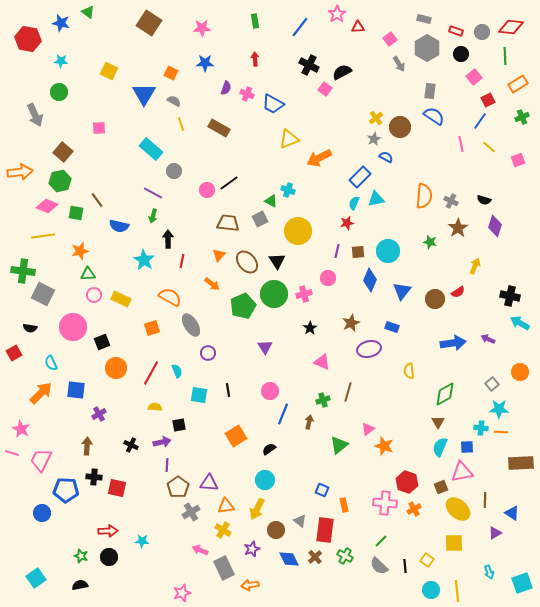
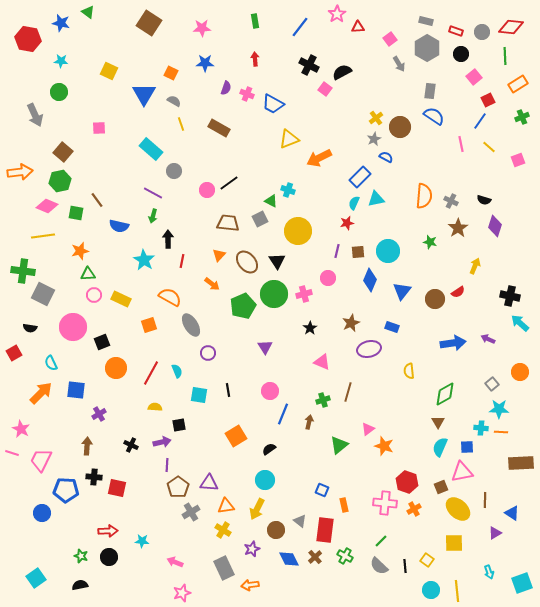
gray rectangle at (424, 19): moved 2 px right, 2 px down
cyan arrow at (520, 323): rotated 12 degrees clockwise
orange square at (152, 328): moved 3 px left, 3 px up
pink arrow at (200, 550): moved 25 px left, 12 px down
